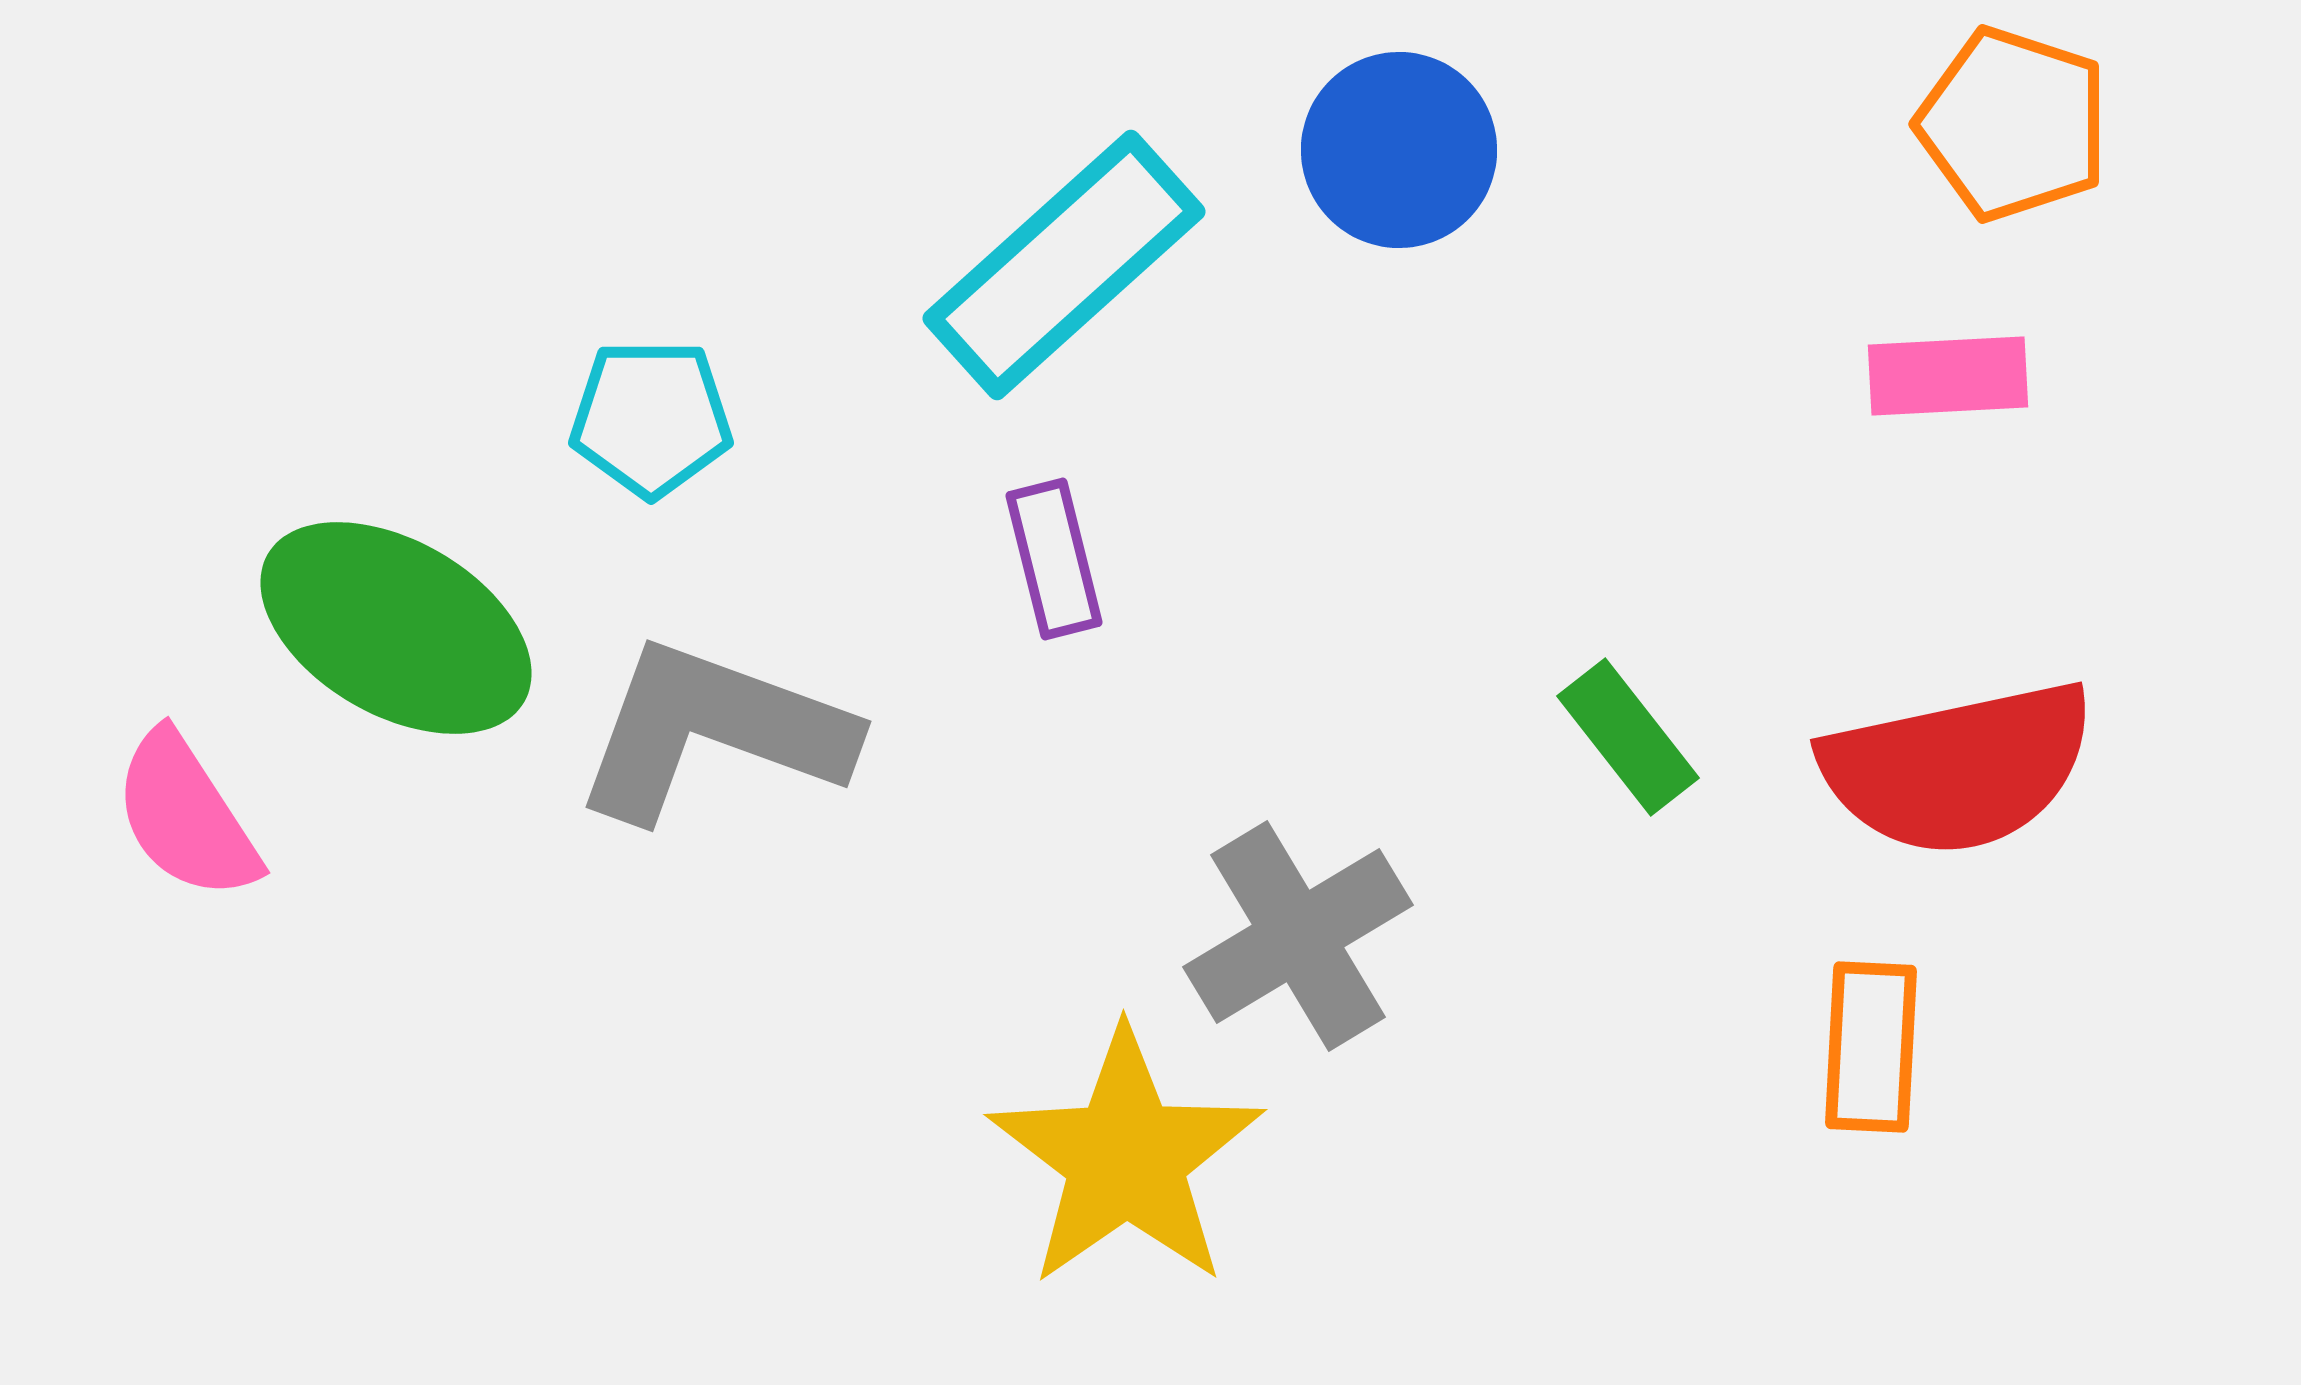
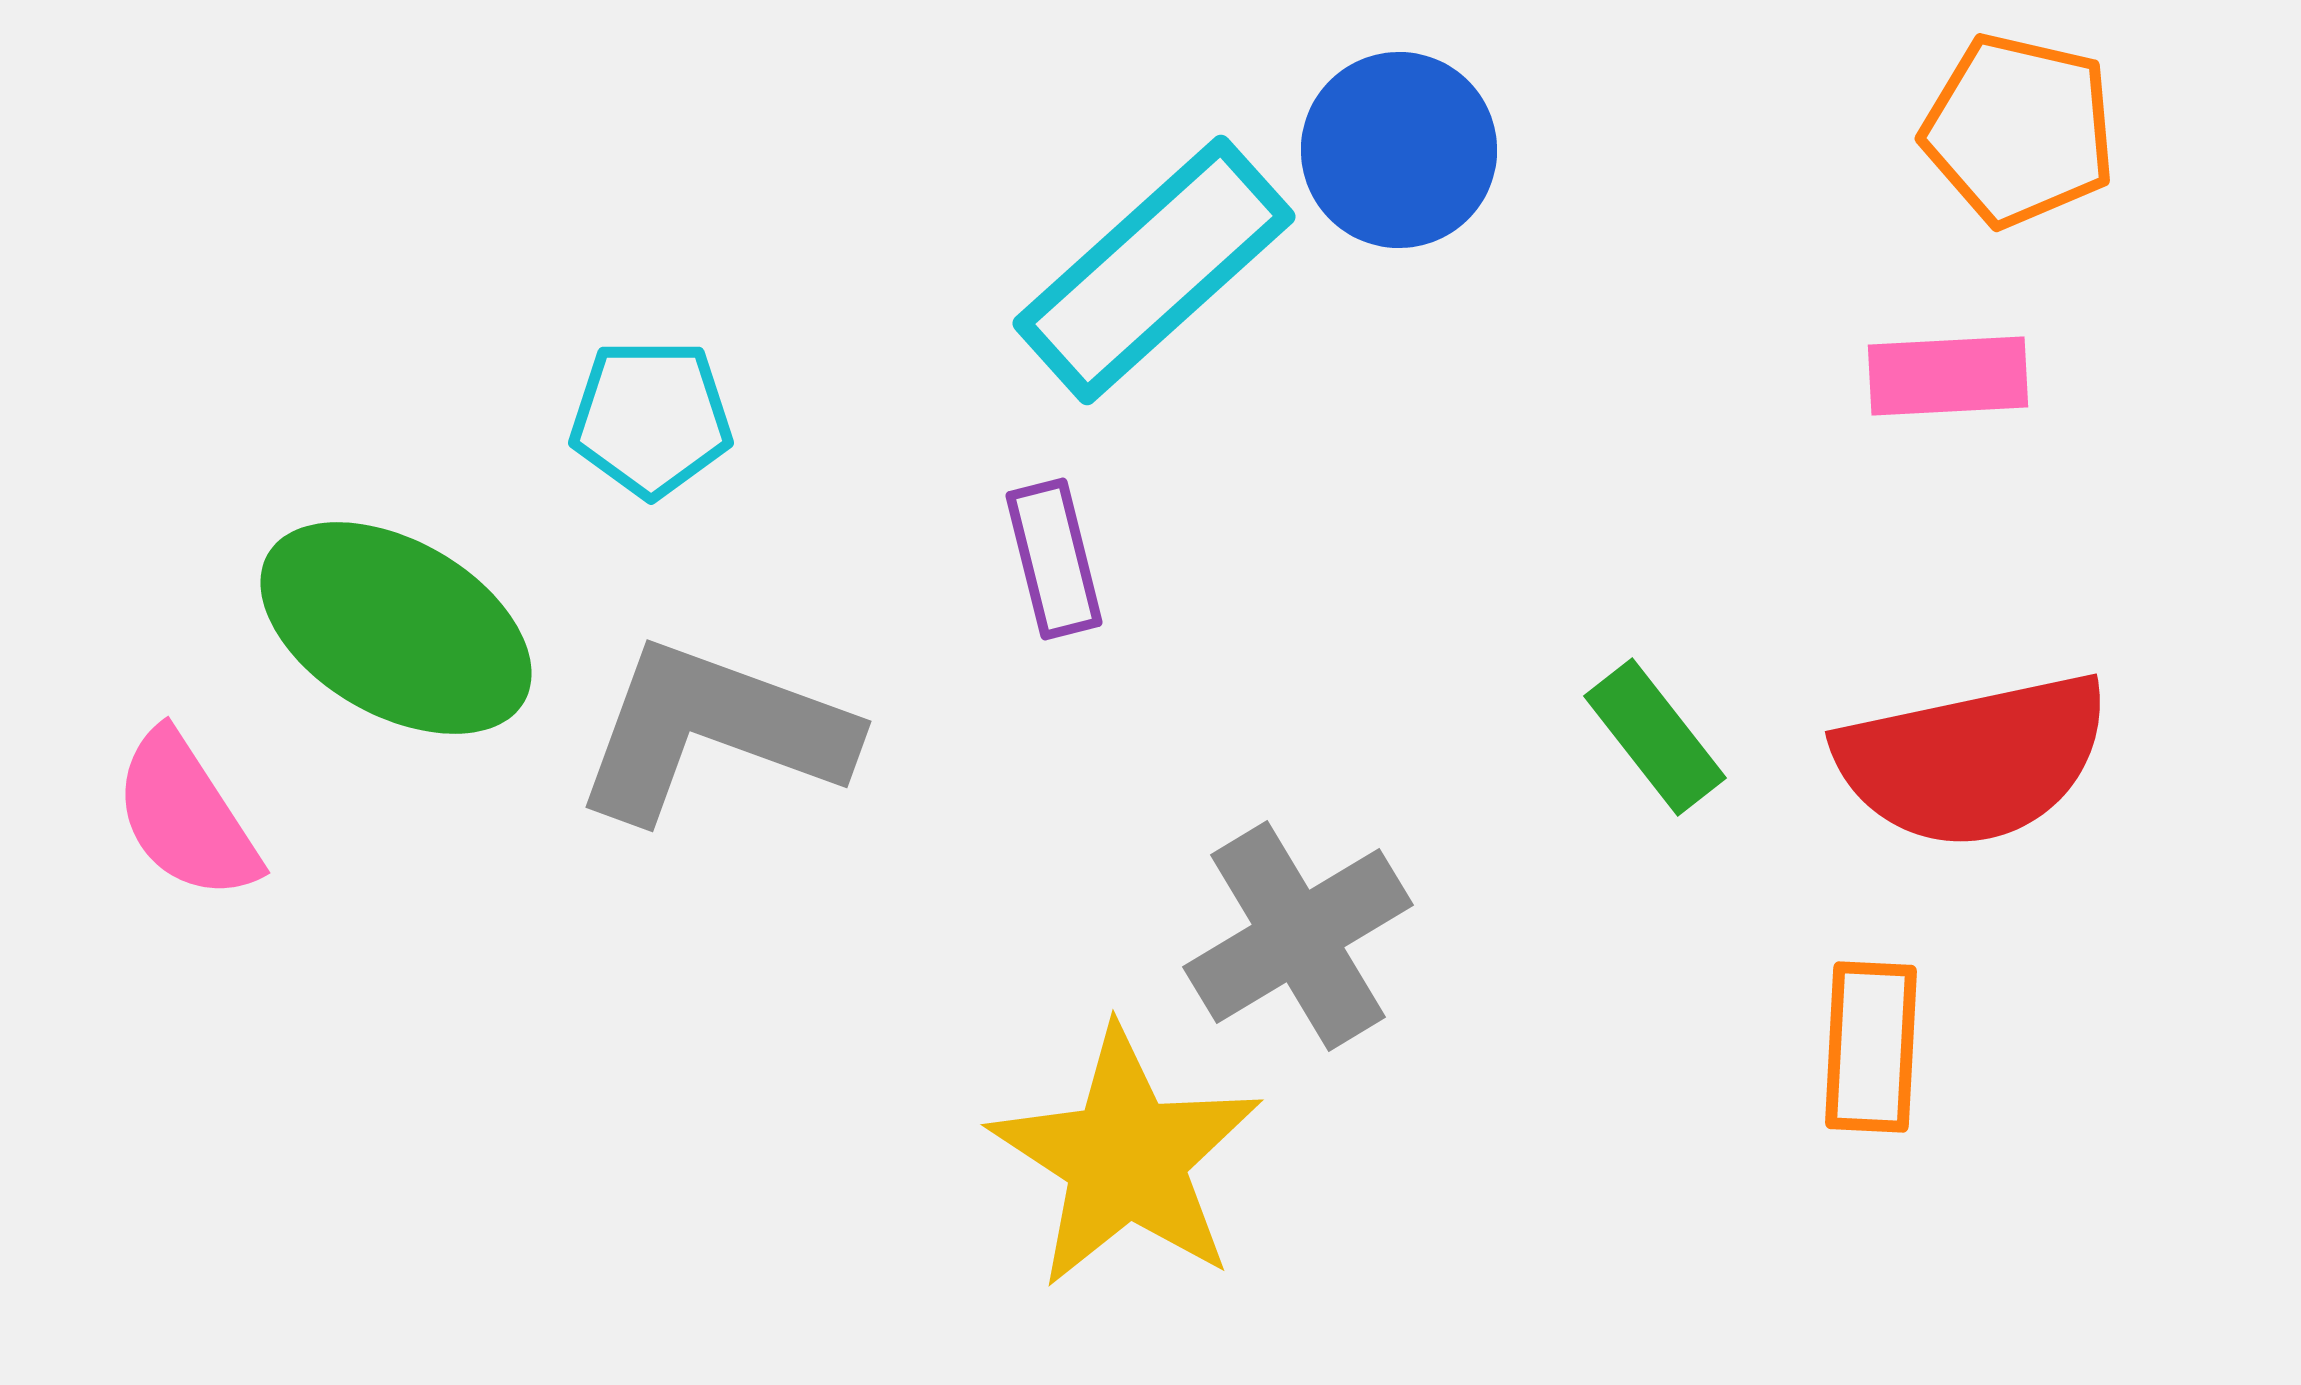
orange pentagon: moved 6 px right, 6 px down; rotated 5 degrees counterclockwise
cyan rectangle: moved 90 px right, 5 px down
green rectangle: moved 27 px right
red semicircle: moved 15 px right, 8 px up
yellow star: rotated 4 degrees counterclockwise
